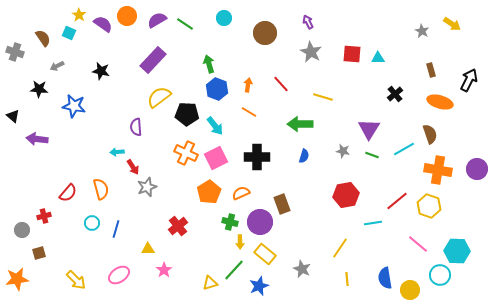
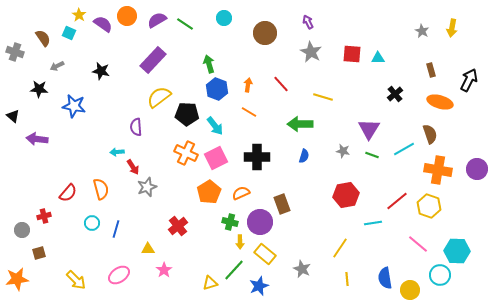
yellow arrow at (452, 24): moved 4 px down; rotated 66 degrees clockwise
